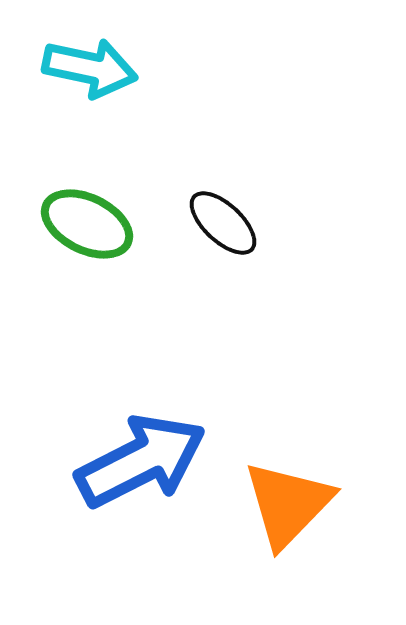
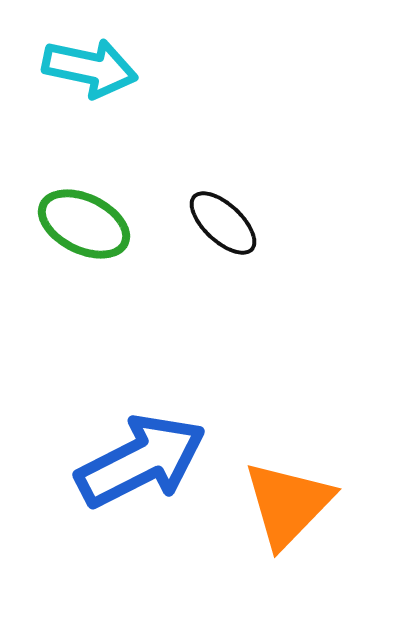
green ellipse: moved 3 px left
